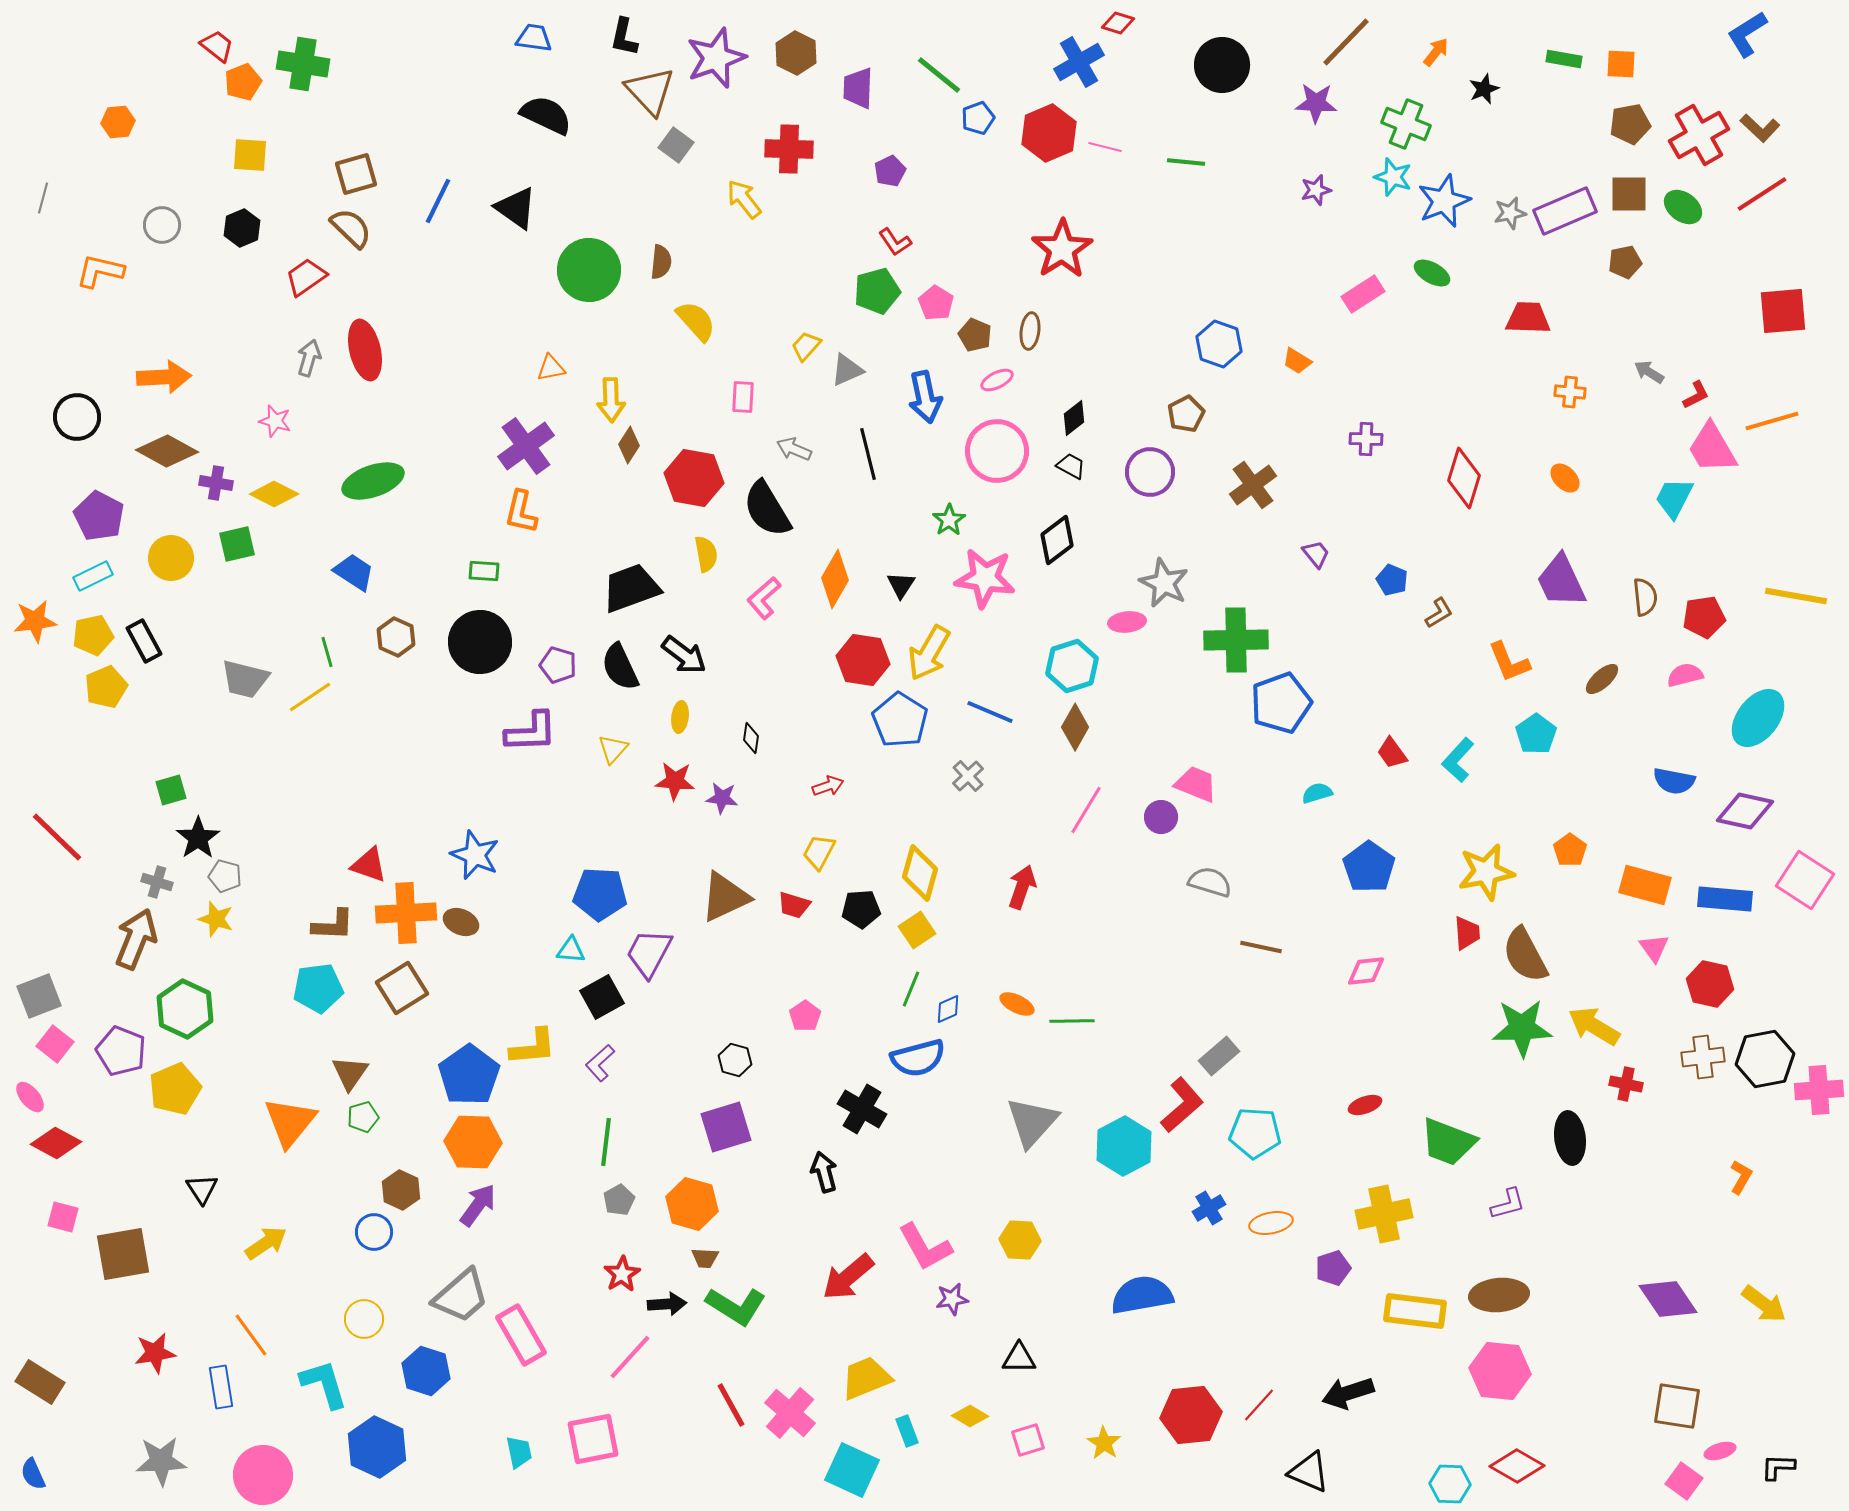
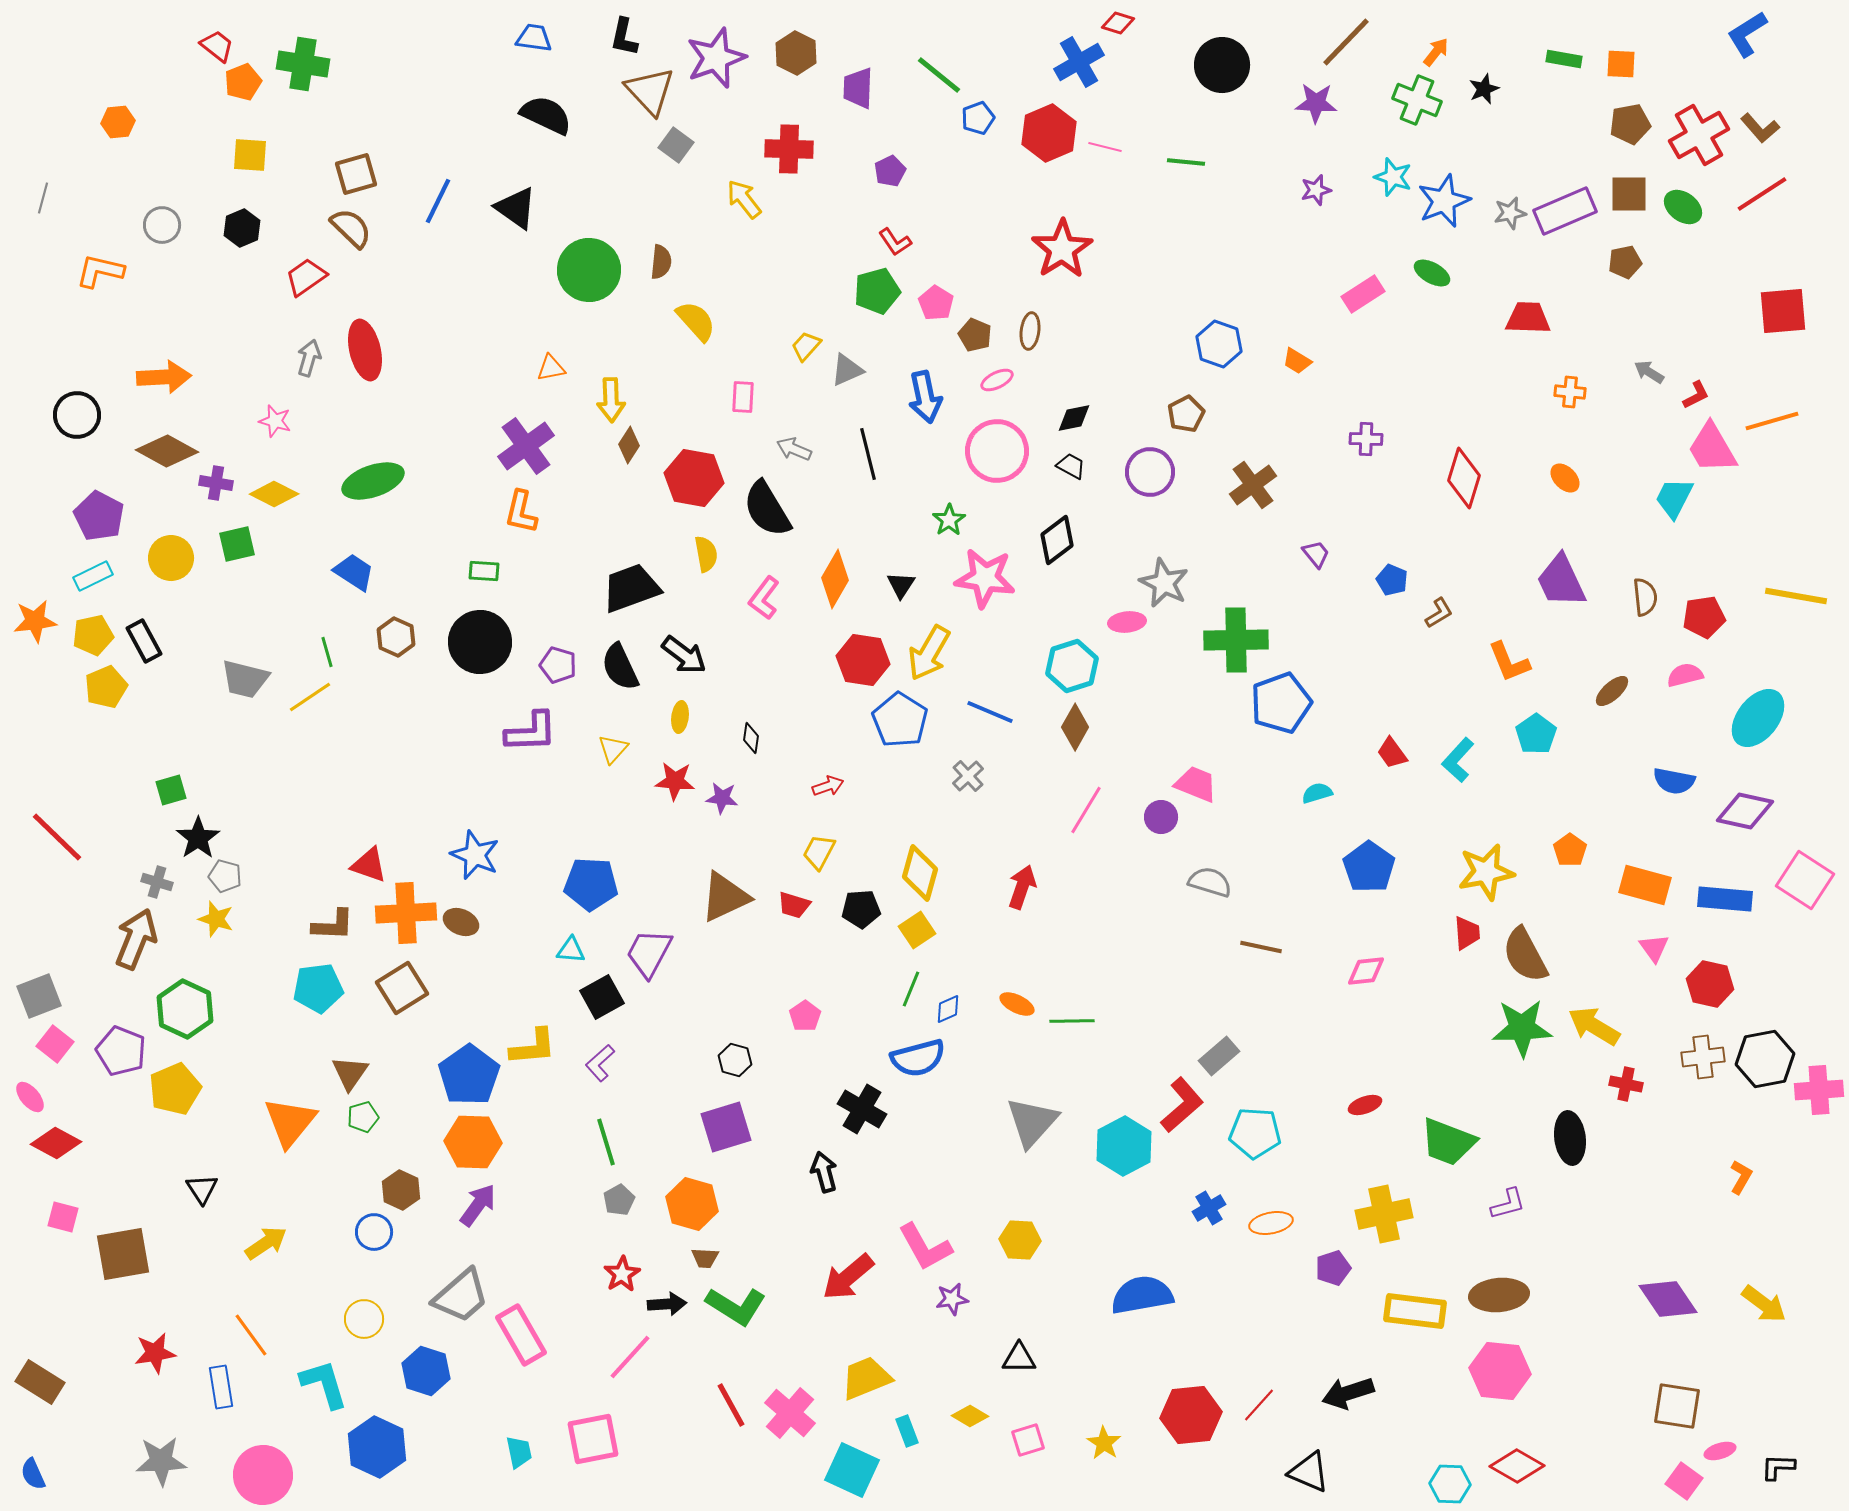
green cross at (1406, 124): moved 11 px right, 24 px up
brown L-shape at (1760, 128): rotated 6 degrees clockwise
black circle at (77, 417): moved 2 px up
black diamond at (1074, 418): rotated 27 degrees clockwise
pink L-shape at (764, 598): rotated 12 degrees counterclockwise
brown ellipse at (1602, 679): moved 10 px right, 12 px down
blue pentagon at (600, 894): moved 9 px left, 10 px up
green line at (606, 1142): rotated 24 degrees counterclockwise
